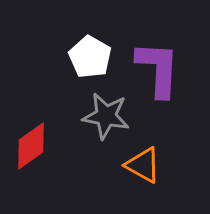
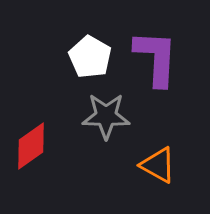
purple L-shape: moved 2 px left, 11 px up
gray star: rotated 9 degrees counterclockwise
orange triangle: moved 15 px right
